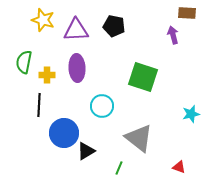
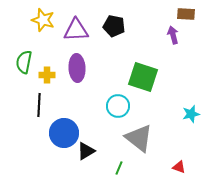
brown rectangle: moved 1 px left, 1 px down
cyan circle: moved 16 px right
